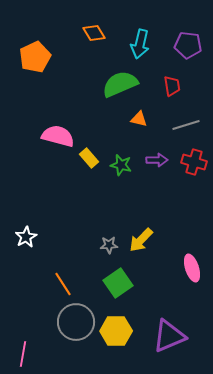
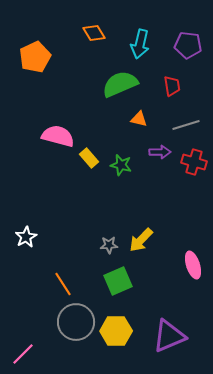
purple arrow: moved 3 px right, 8 px up
pink ellipse: moved 1 px right, 3 px up
green square: moved 2 px up; rotated 12 degrees clockwise
pink line: rotated 35 degrees clockwise
